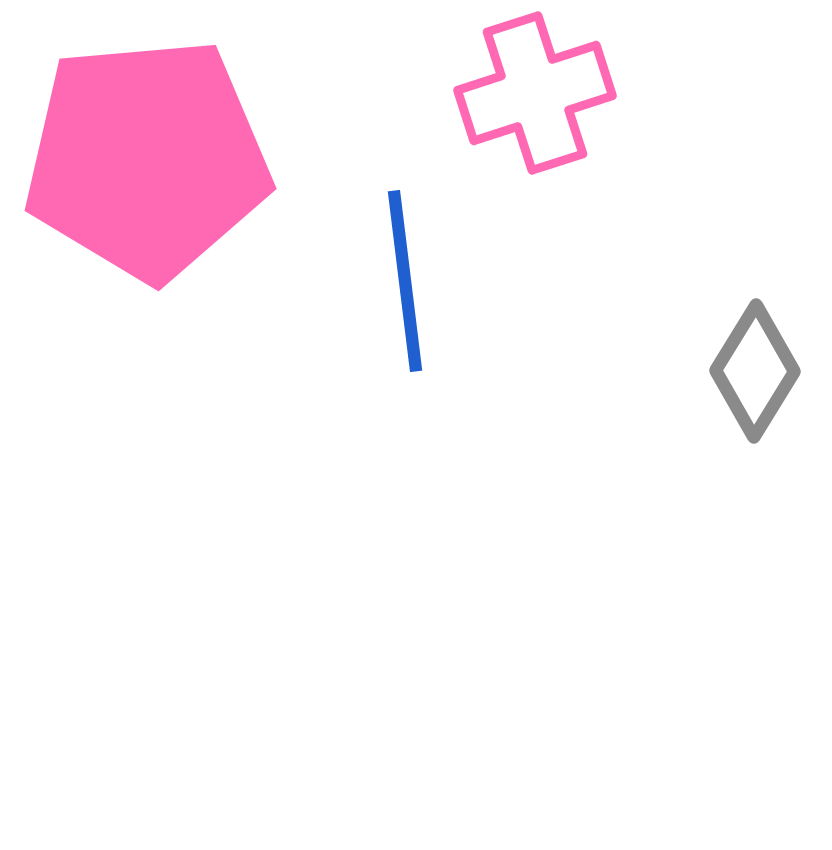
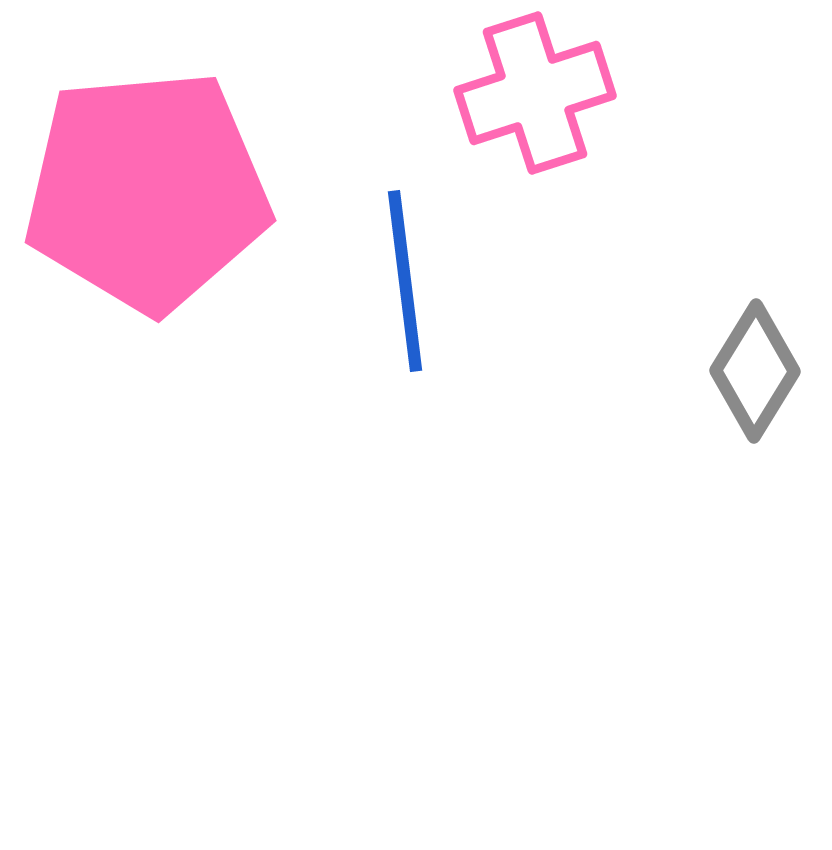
pink pentagon: moved 32 px down
